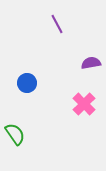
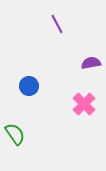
blue circle: moved 2 px right, 3 px down
